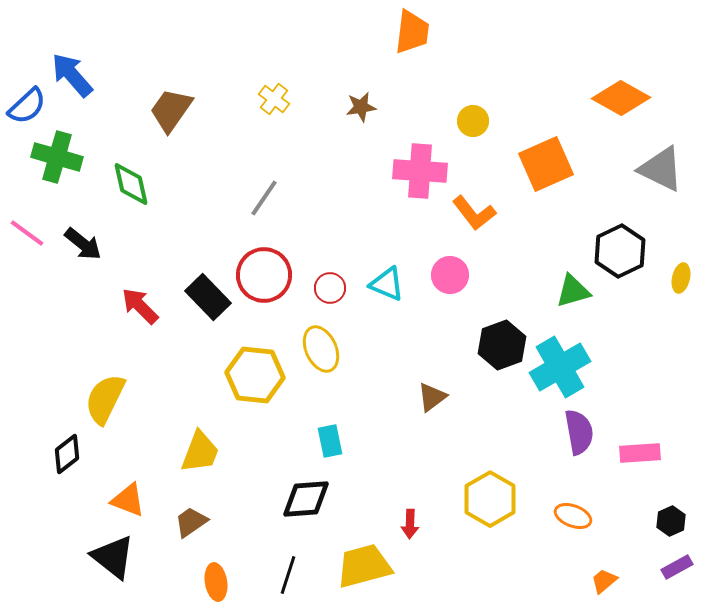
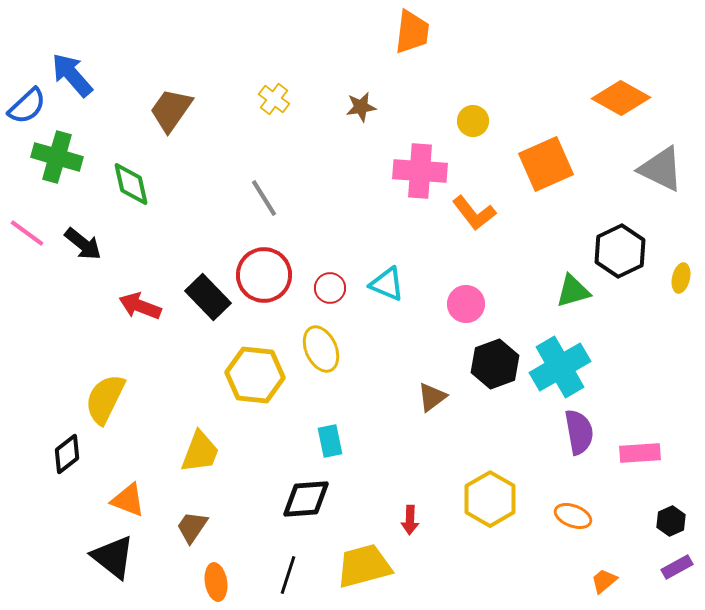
gray line at (264, 198): rotated 66 degrees counterclockwise
pink circle at (450, 275): moved 16 px right, 29 px down
red arrow at (140, 306): rotated 24 degrees counterclockwise
black hexagon at (502, 345): moved 7 px left, 19 px down
brown trapezoid at (191, 522): moved 1 px right, 5 px down; rotated 21 degrees counterclockwise
red arrow at (410, 524): moved 4 px up
